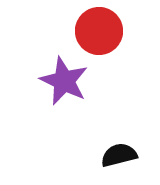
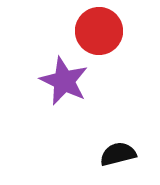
black semicircle: moved 1 px left, 1 px up
